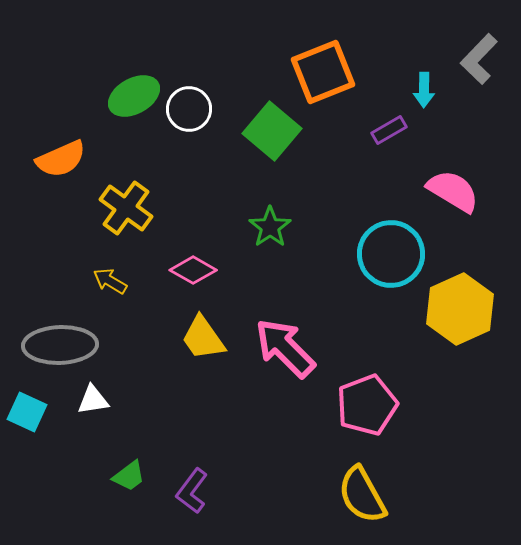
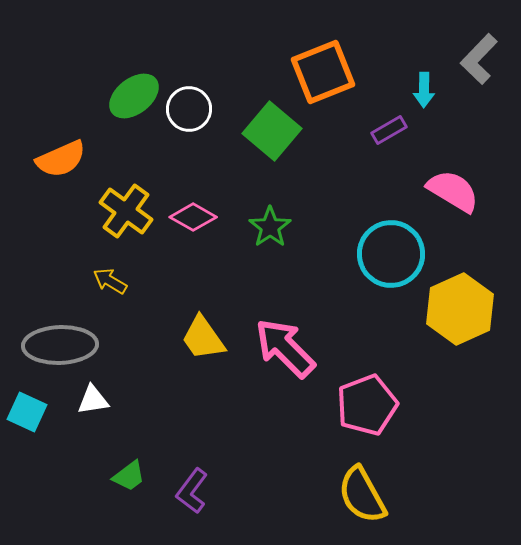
green ellipse: rotated 9 degrees counterclockwise
yellow cross: moved 3 px down
pink diamond: moved 53 px up
